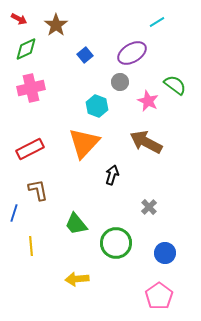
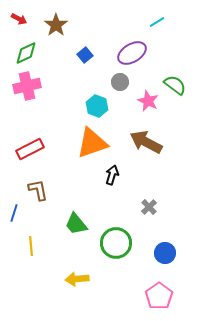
green diamond: moved 4 px down
pink cross: moved 4 px left, 2 px up
orange triangle: moved 8 px right; rotated 28 degrees clockwise
